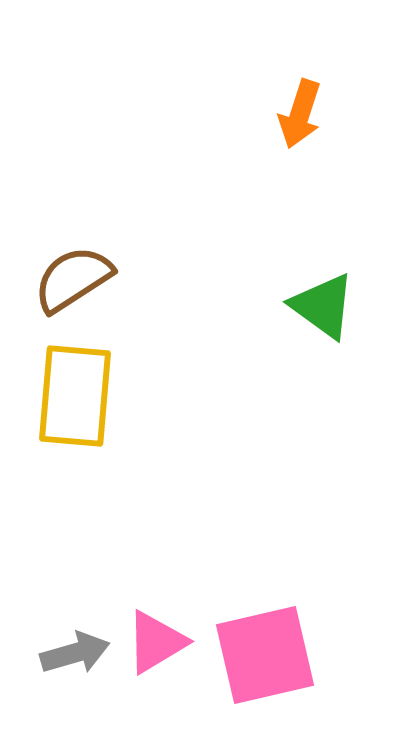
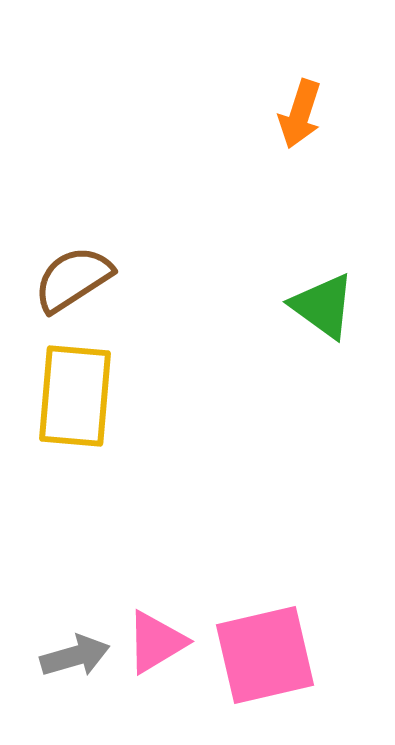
gray arrow: moved 3 px down
